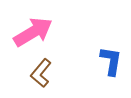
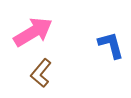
blue L-shape: moved 16 px up; rotated 24 degrees counterclockwise
